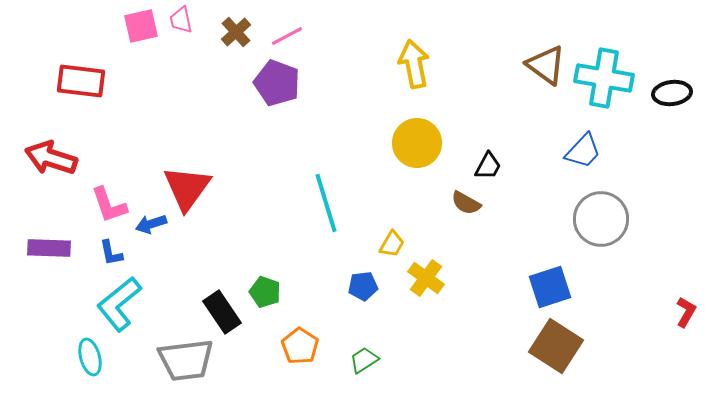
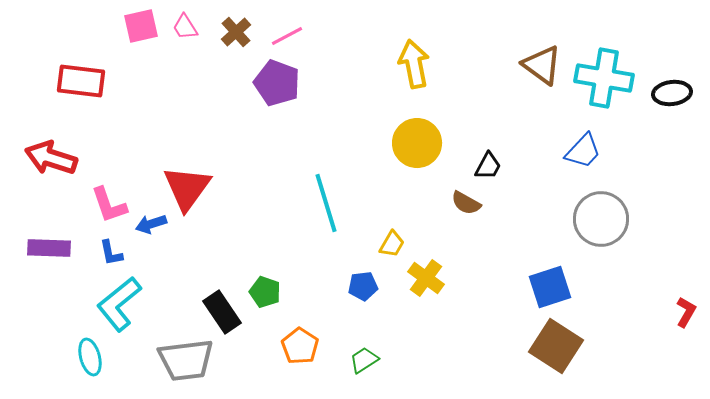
pink trapezoid: moved 4 px right, 7 px down; rotated 20 degrees counterclockwise
brown triangle: moved 4 px left
